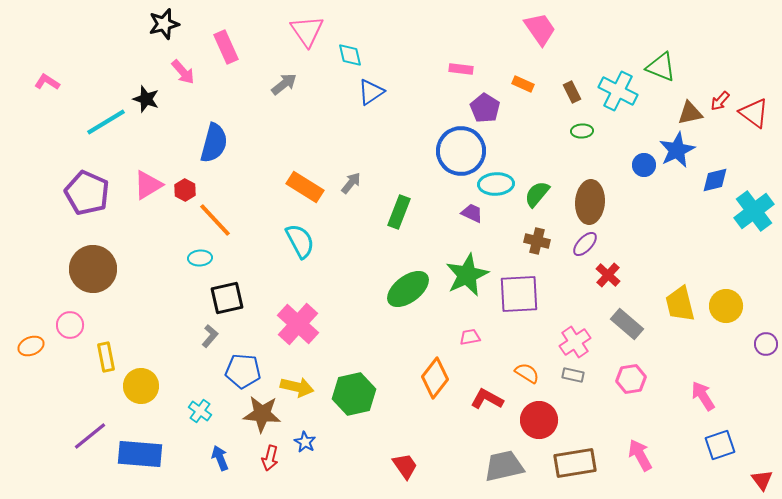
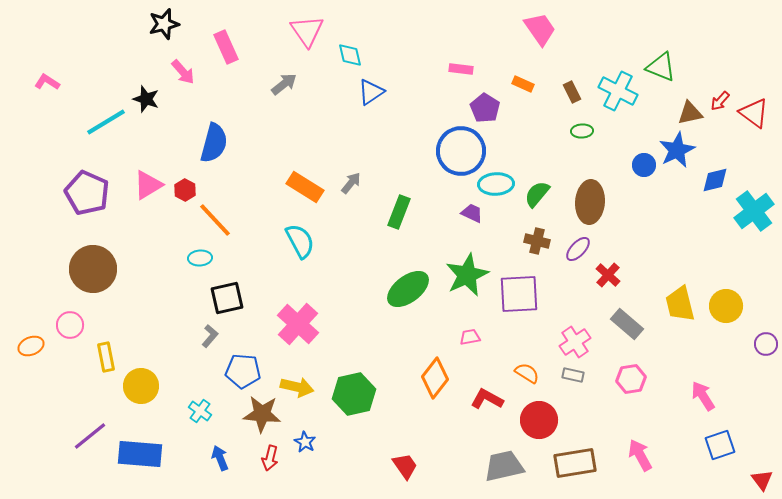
purple ellipse at (585, 244): moved 7 px left, 5 px down
